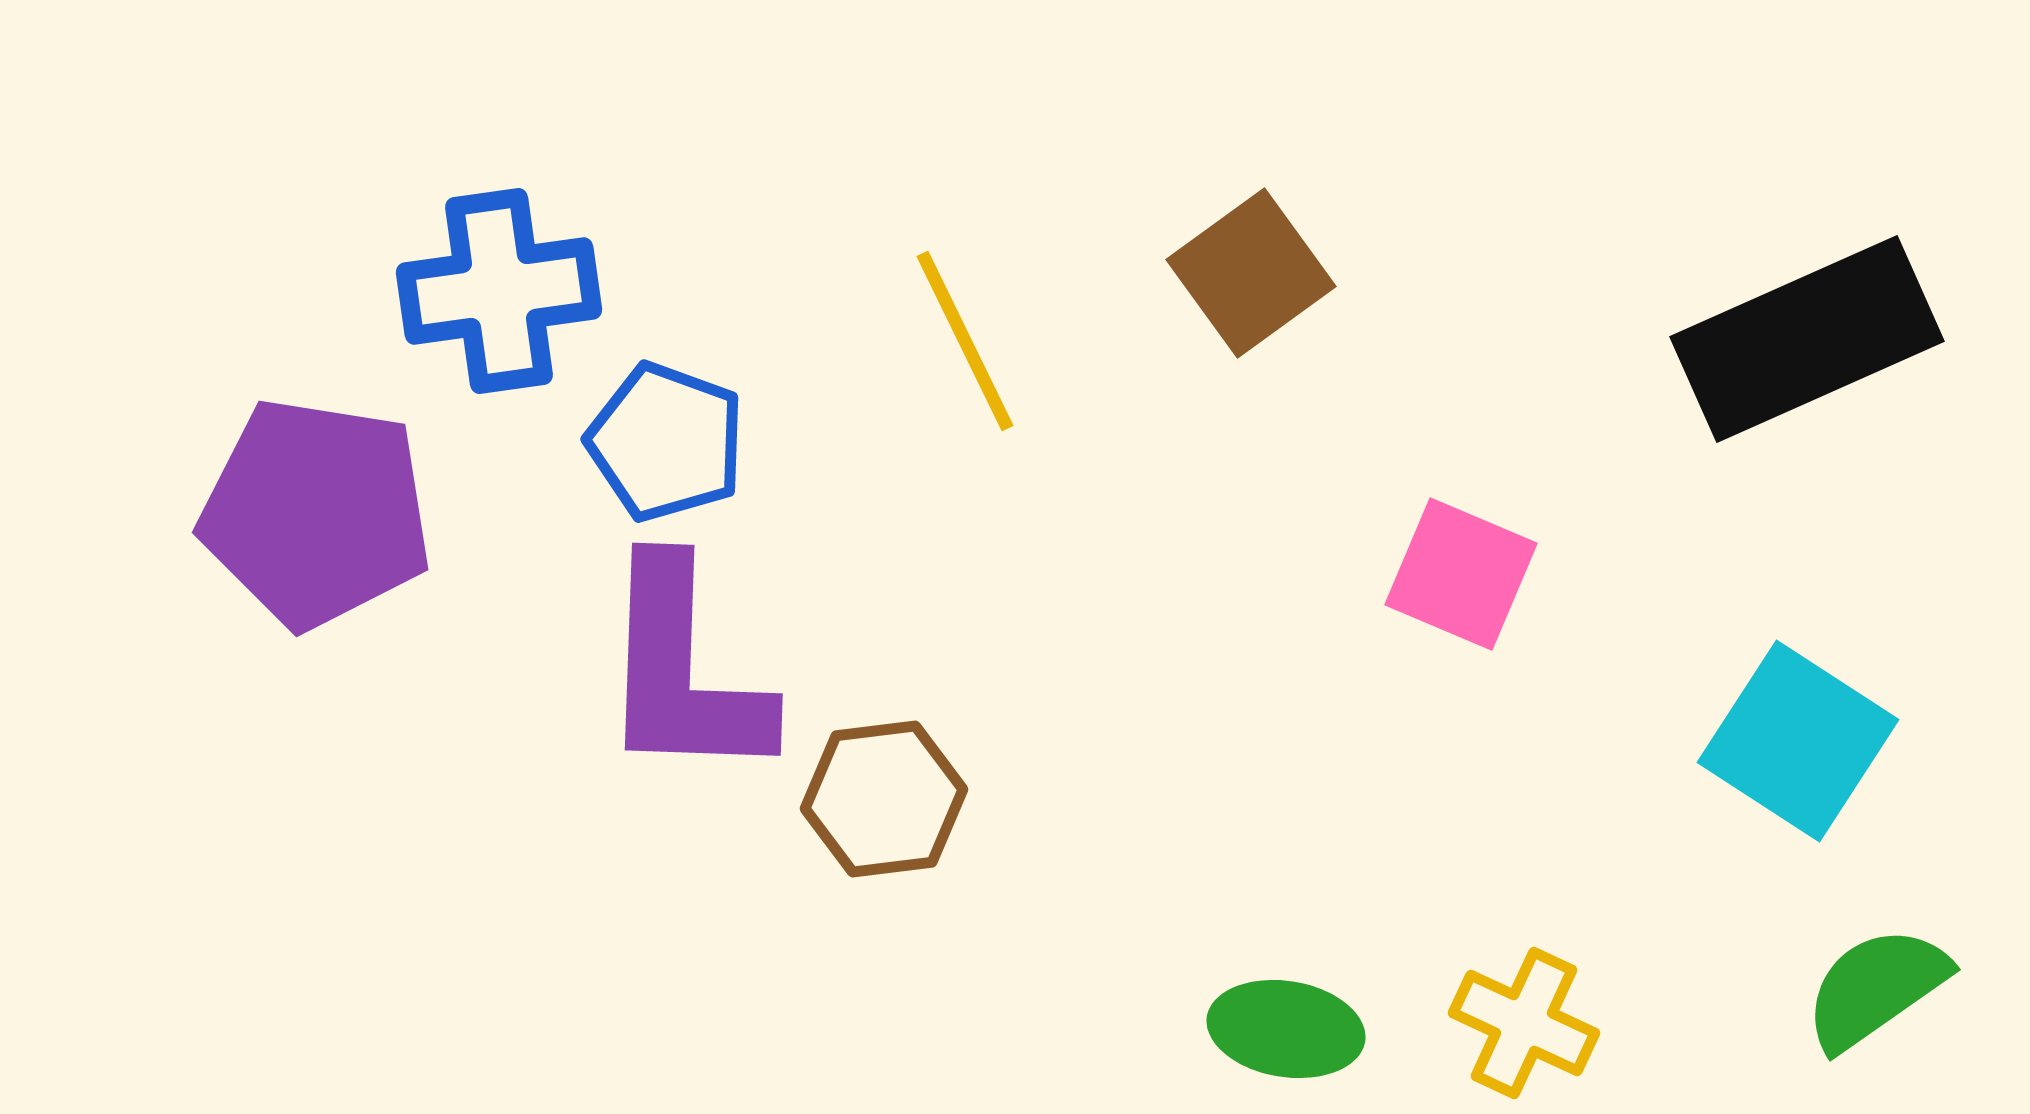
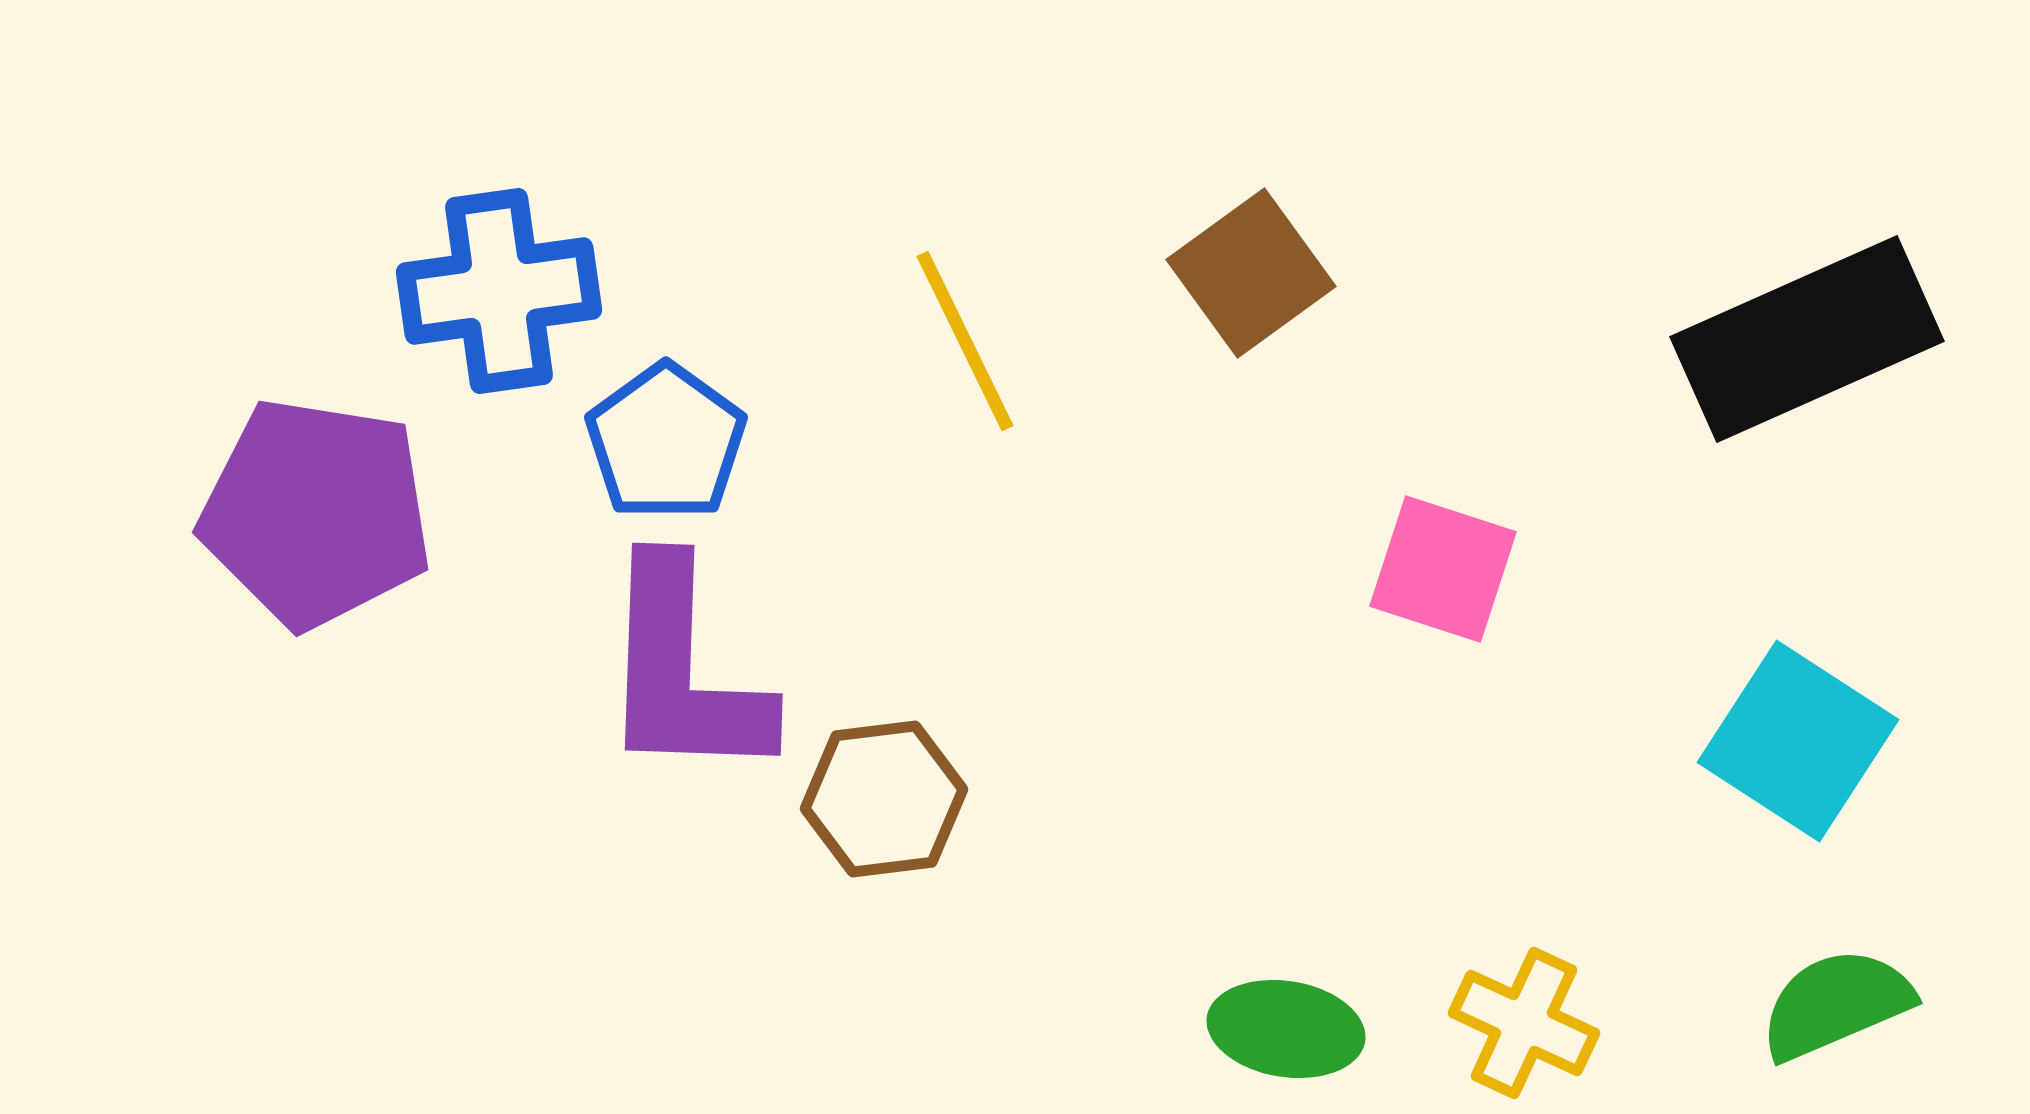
blue pentagon: rotated 16 degrees clockwise
pink square: moved 18 px left, 5 px up; rotated 5 degrees counterclockwise
green semicircle: moved 40 px left, 16 px down; rotated 12 degrees clockwise
